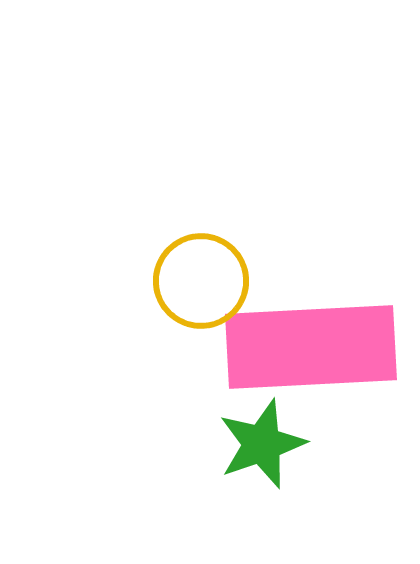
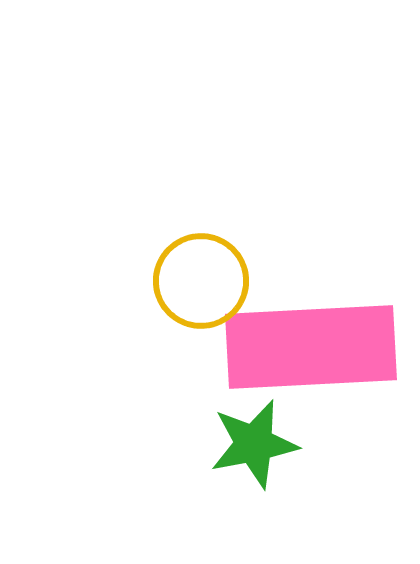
green star: moved 8 px left; rotated 8 degrees clockwise
